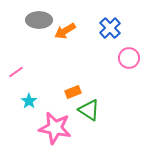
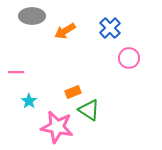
gray ellipse: moved 7 px left, 4 px up
pink line: rotated 35 degrees clockwise
pink star: moved 2 px right, 1 px up
